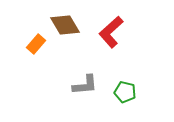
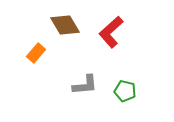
orange rectangle: moved 9 px down
green pentagon: moved 1 px up
